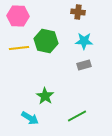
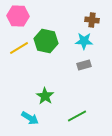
brown cross: moved 14 px right, 8 px down
yellow line: rotated 24 degrees counterclockwise
